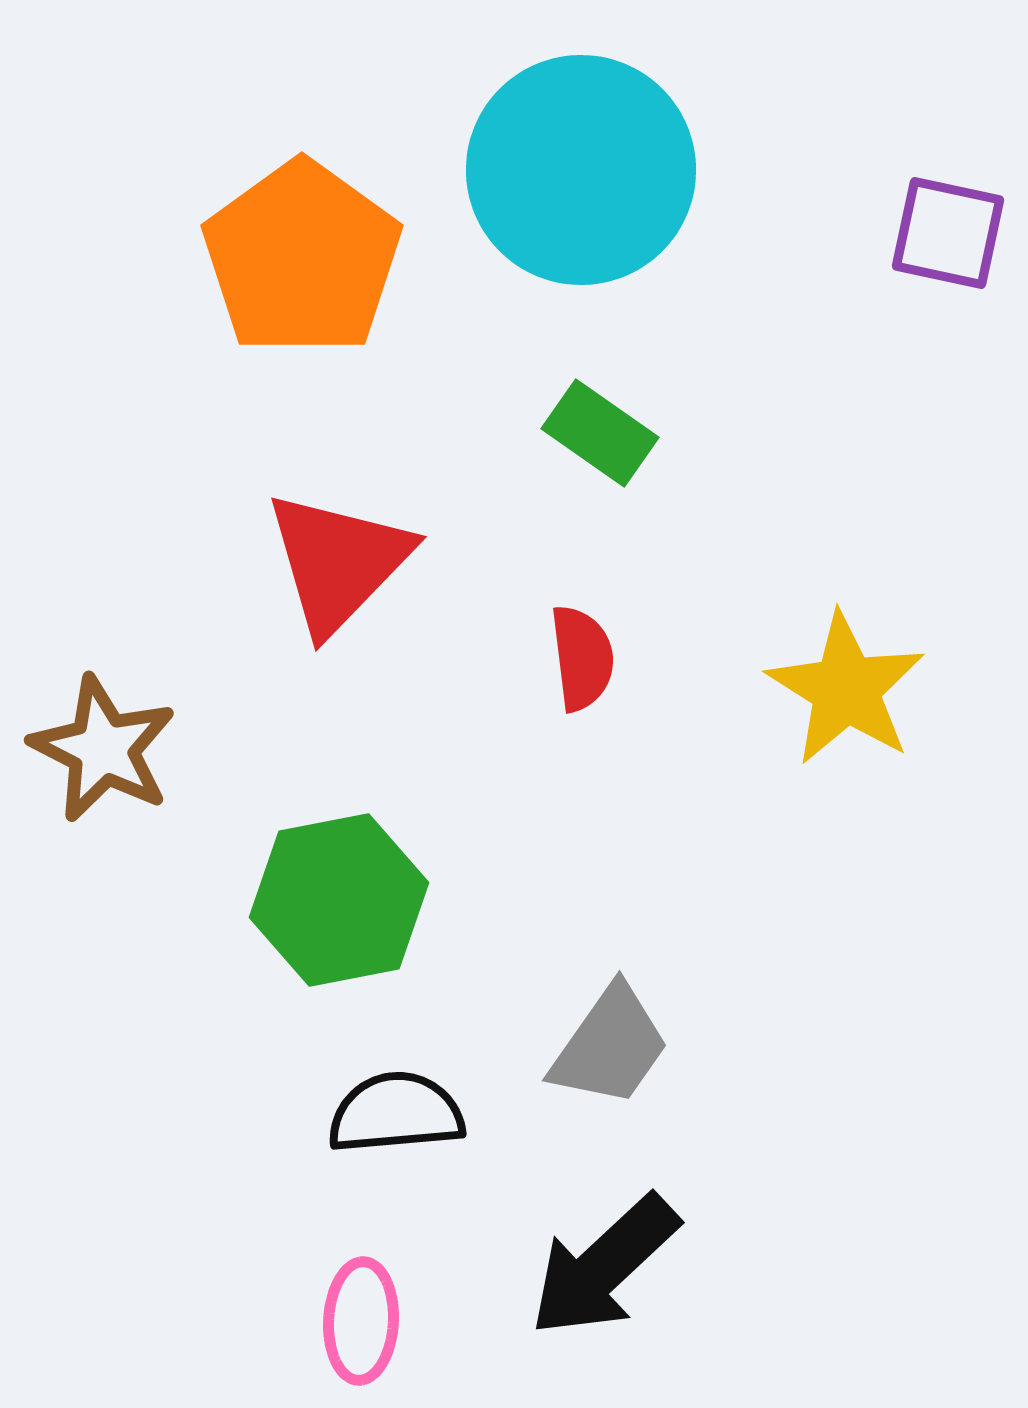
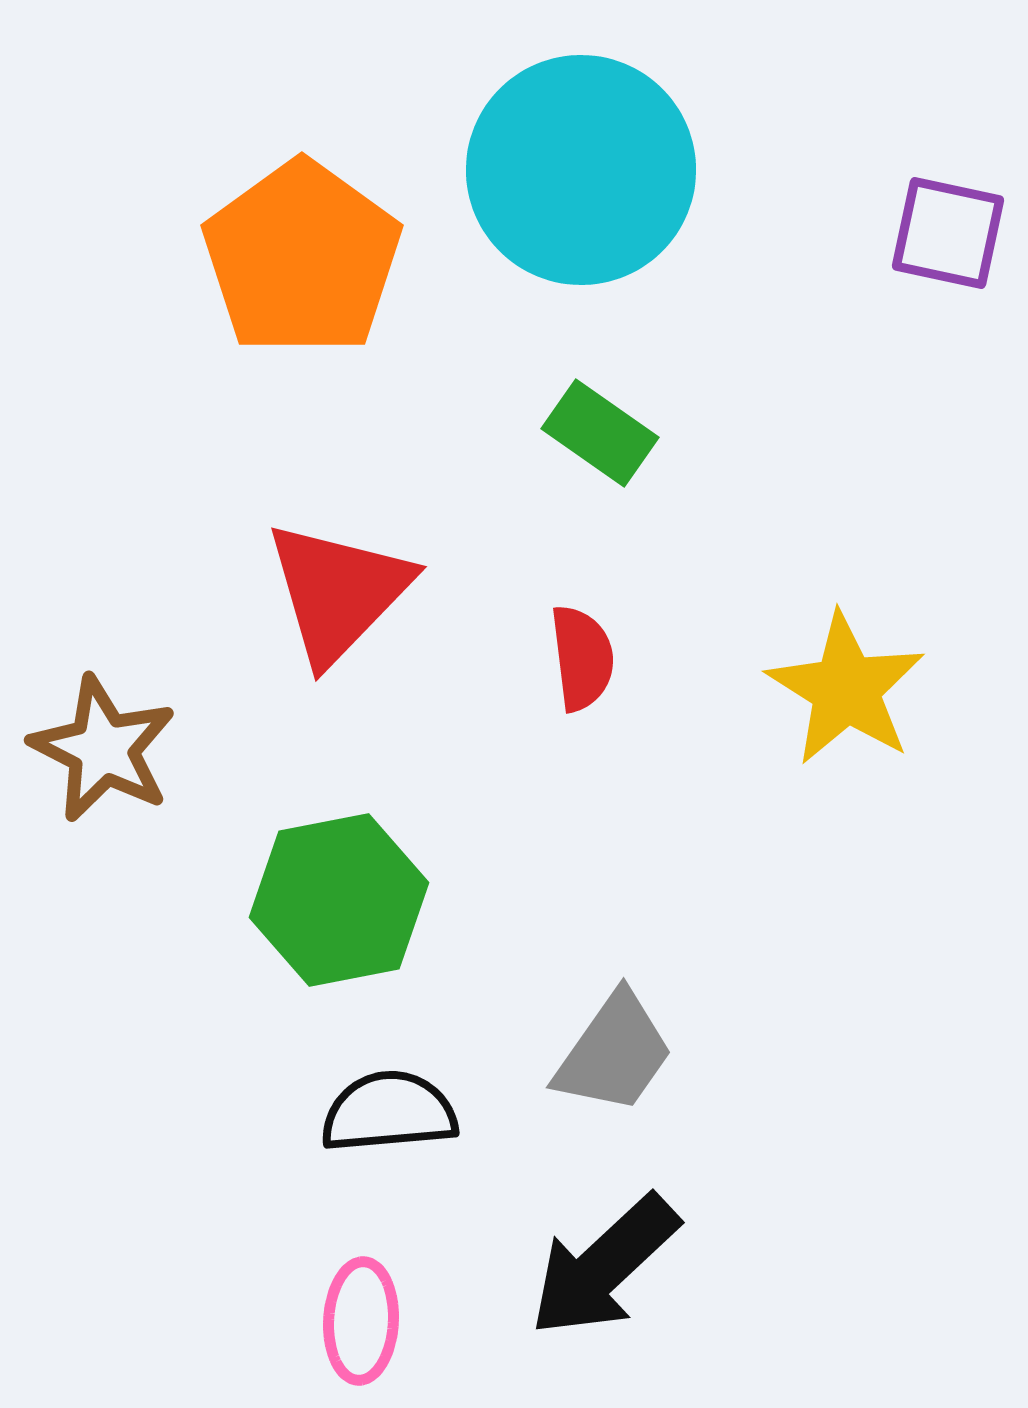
red triangle: moved 30 px down
gray trapezoid: moved 4 px right, 7 px down
black semicircle: moved 7 px left, 1 px up
